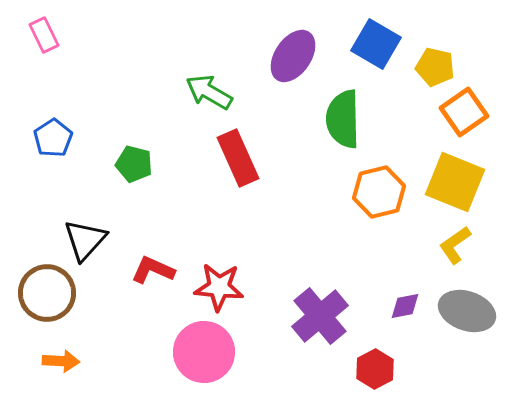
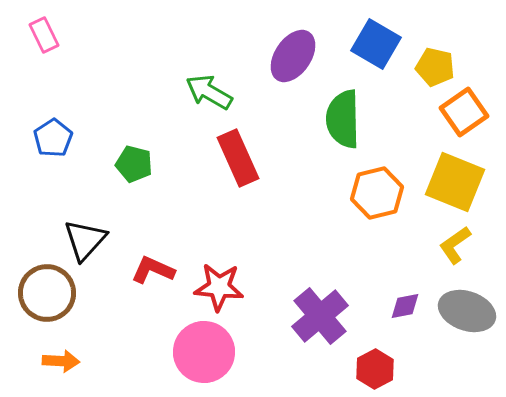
orange hexagon: moved 2 px left, 1 px down
